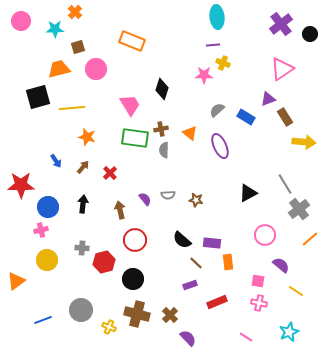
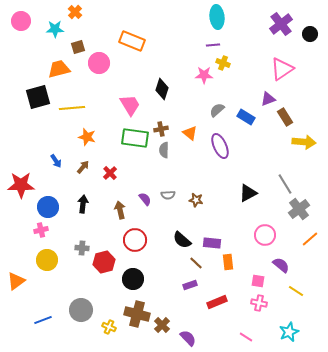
pink circle at (96, 69): moved 3 px right, 6 px up
brown cross at (170, 315): moved 8 px left, 10 px down
